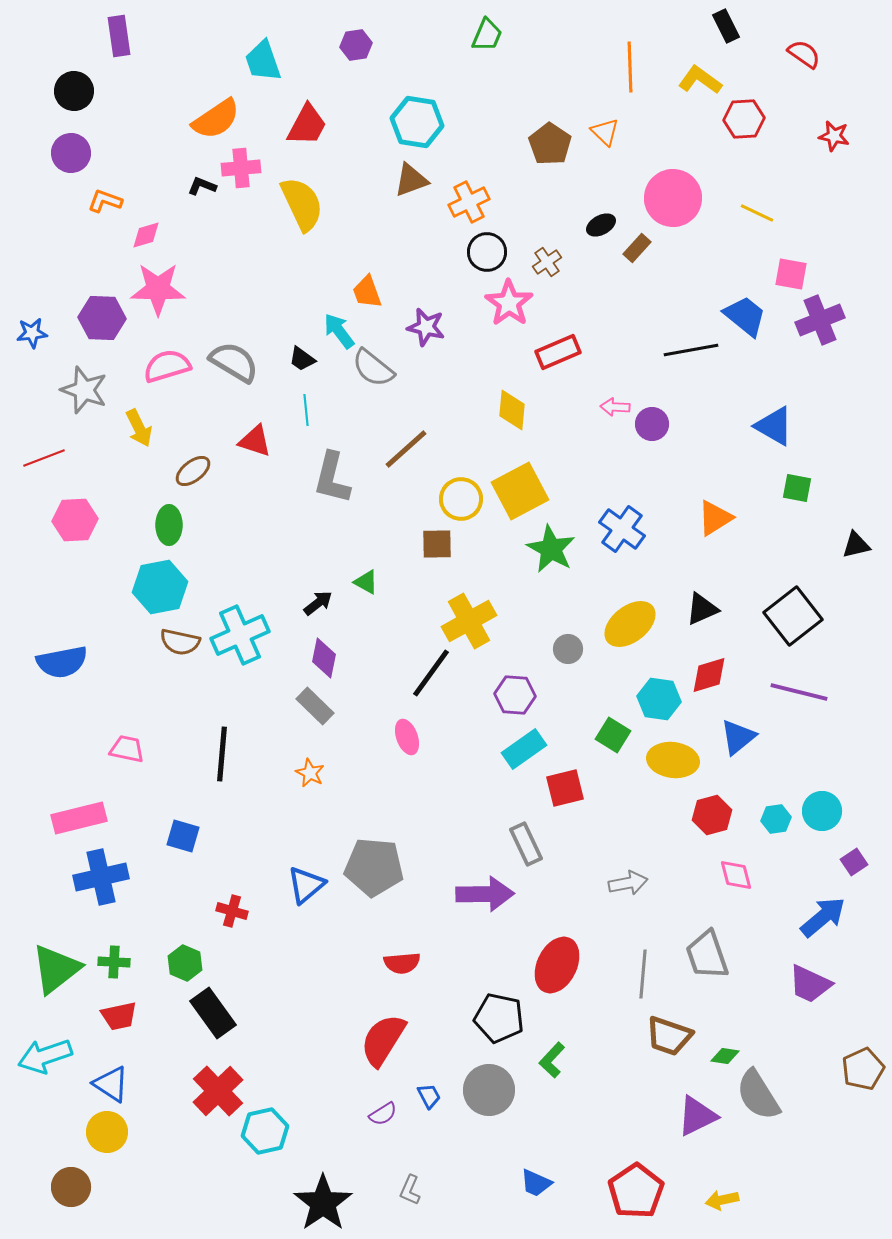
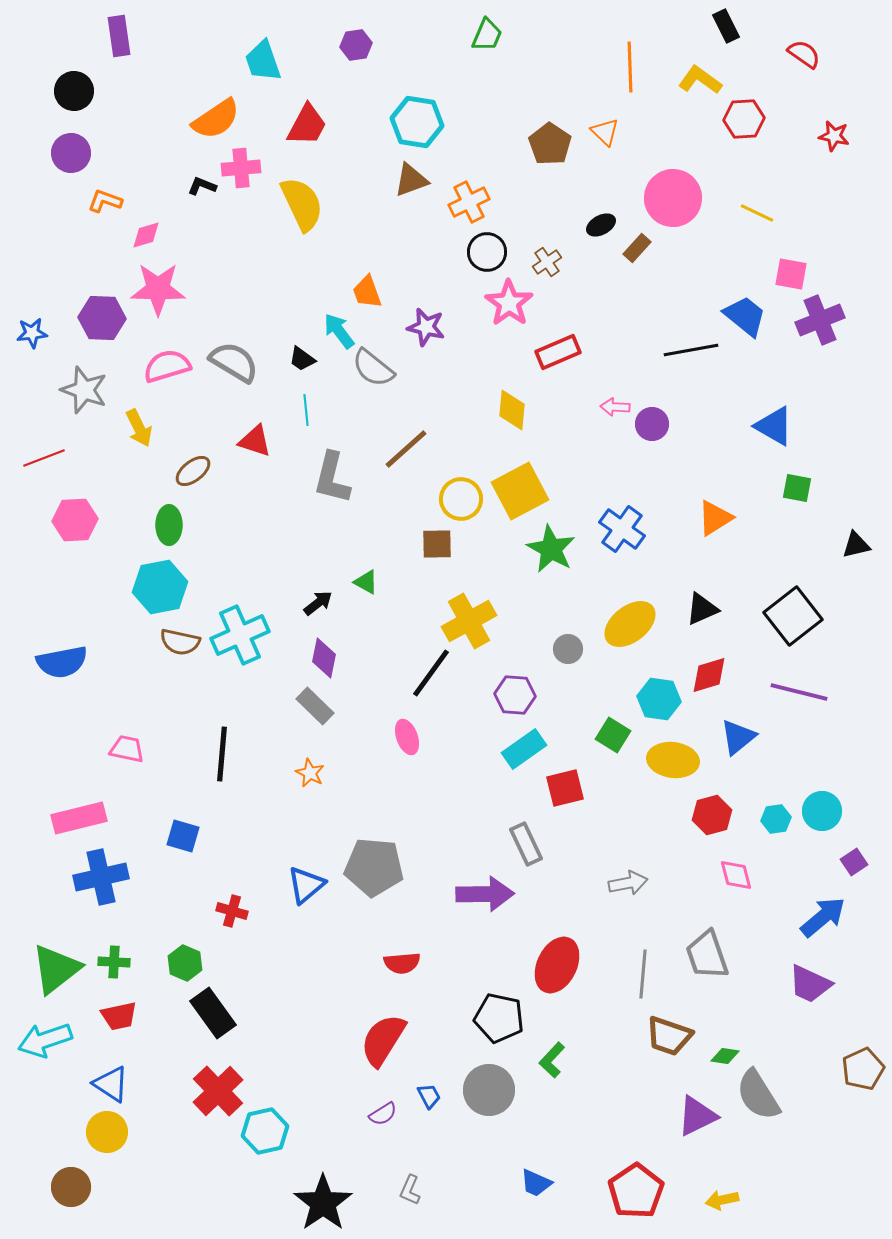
cyan arrow at (45, 1056): moved 16 px up
